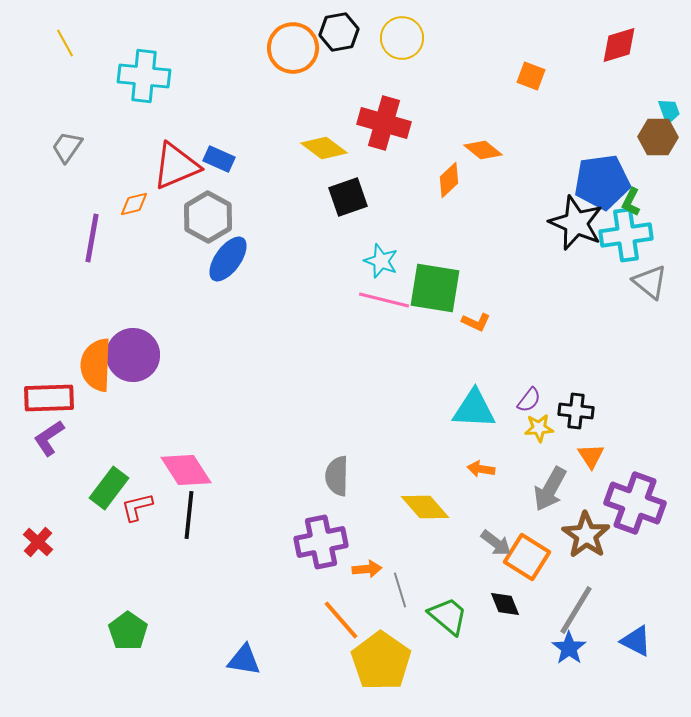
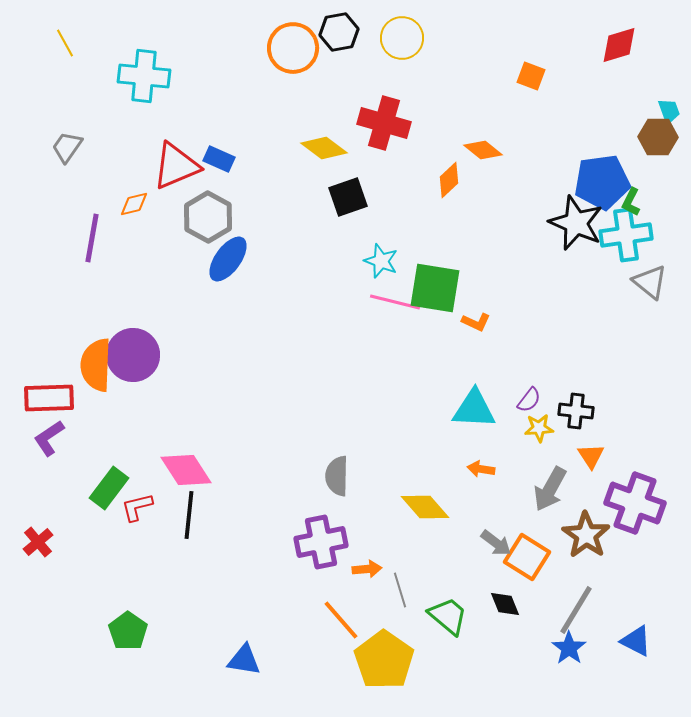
pink line at (384, 300): moved 11 px right, 2 px down
red cross at (38, 542): rotated 8 degrees clockwise
yellow pentagon at (381, 661): moved 3 px right, 1 px up
